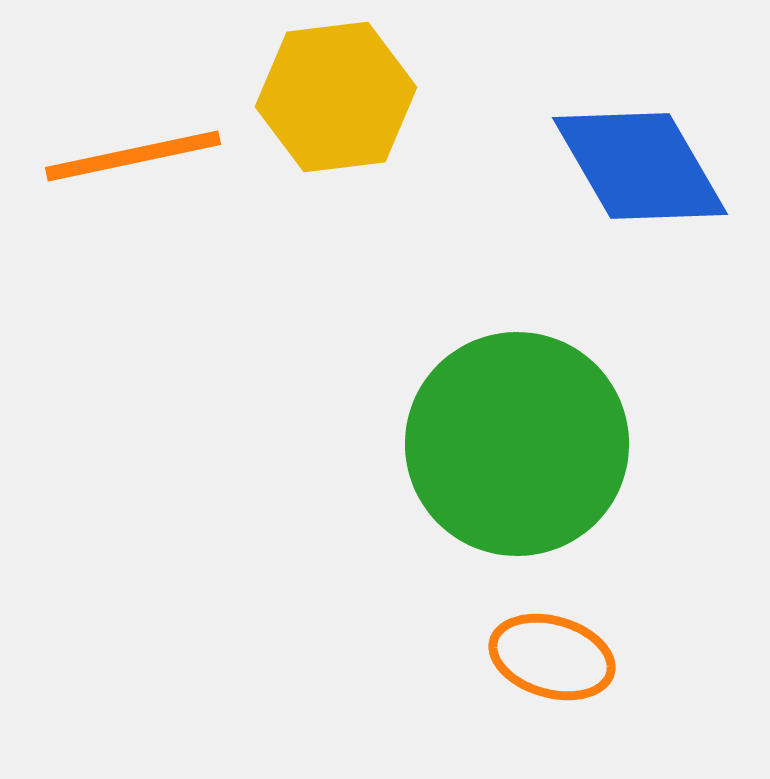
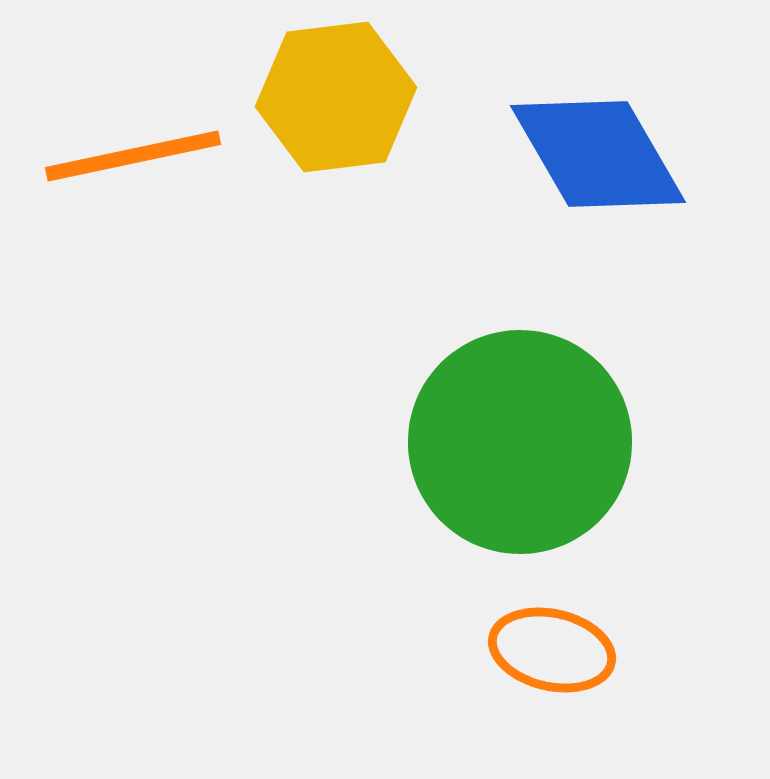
blue diamond: moved 42 px left, 12 px up
green circle: moved 3 px right, 2 px up
orange ellipse: moved 7 px up; rotated 3 degrees counterclockwise
